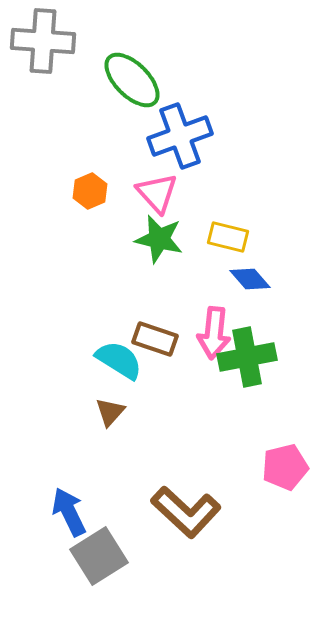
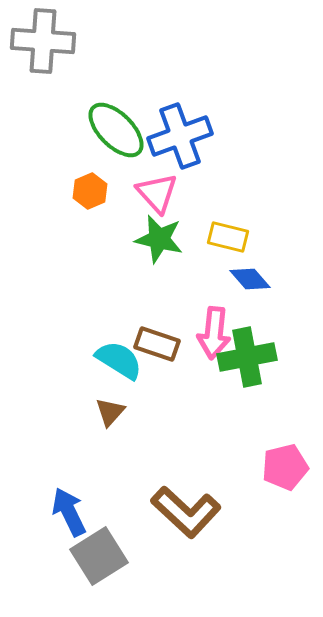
green ellipse: moved 16 px left, 50 px down
brown rectangle: moved 2 px right, 5 px down
